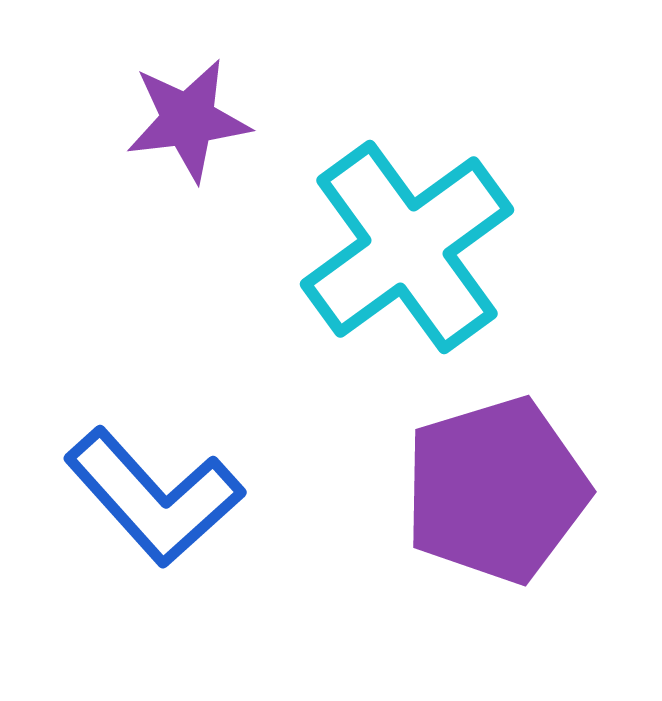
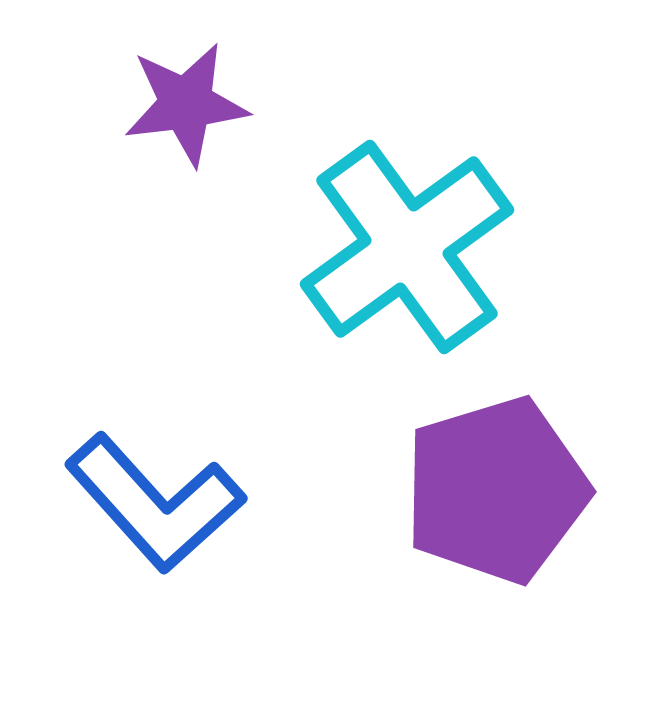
purple star: moved 2 px left, 16 px up
blue L-shape: moved 1 px right, 6 px down
